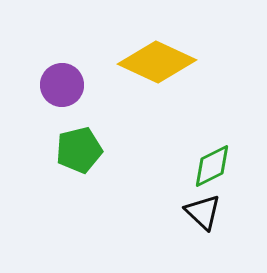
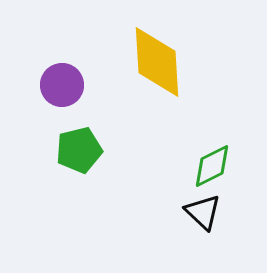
yellow diamond: rotated 62 degrees clockwise
